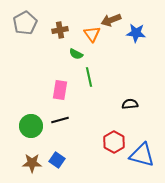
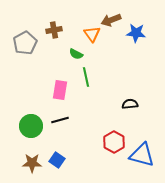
gray pentagon: moved 20 px down
brown cross: moved 6 px left
green line: moved 3 px left
